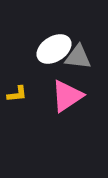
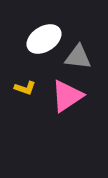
white ellipse: moved 10 px left, 10 px up
yellow L-shape: moved 8 px right, 6 px up; rotated 25 degrees clockwise
